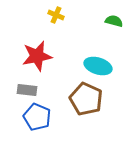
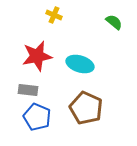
yellow cross: moved 2 px left
green semicircle: moved 1 px down; rotated 24 degrees clockwise
cyan ellipse: moved 18 px left, 2 px up
gray rectangle: moved 1 px right
brown pentagon: moved 9 px down
